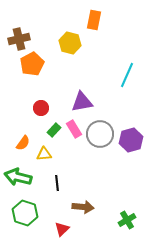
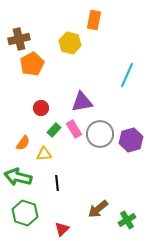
brown arrow: moved 15 px right, 2 px down; rotated 135 degrees clockwise
